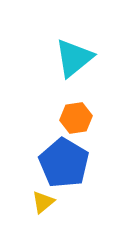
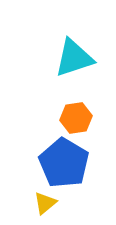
cyan triangle: rotated 21 degrees clockwise
yellow triangle: moved 2 px right, 1 px down
